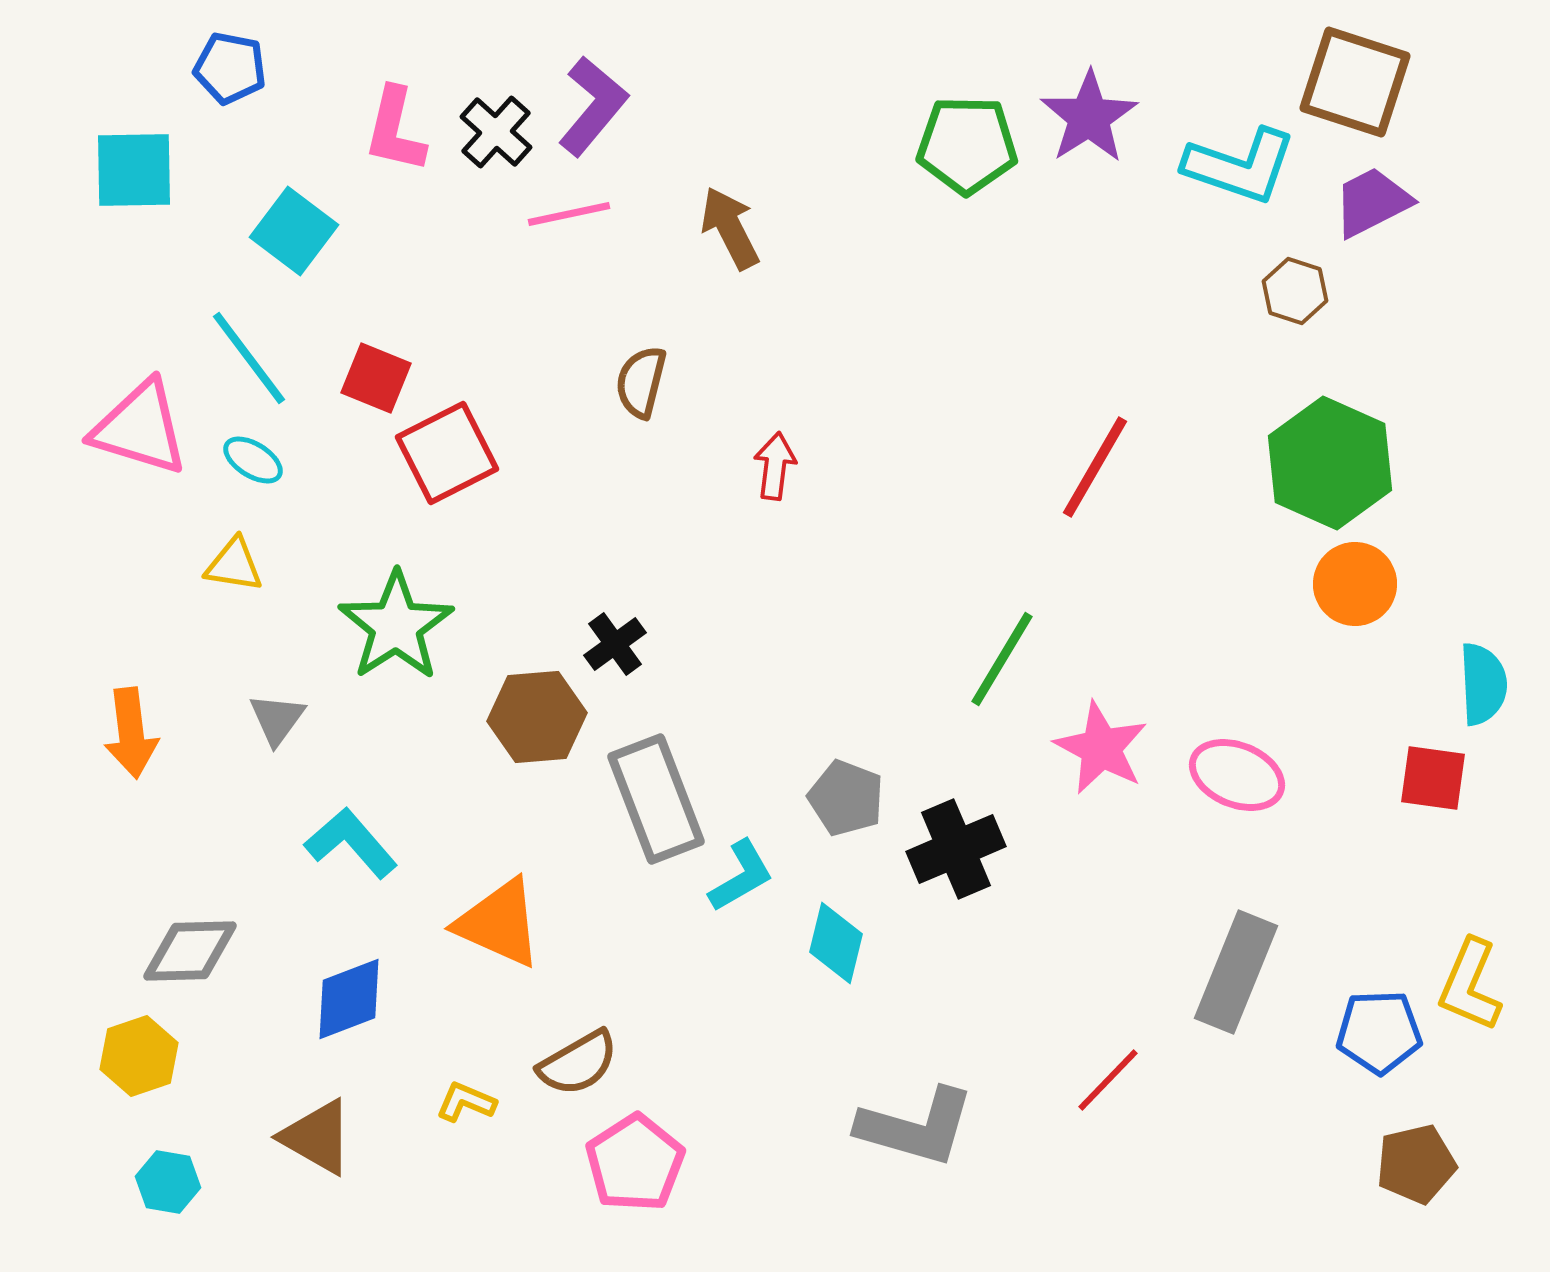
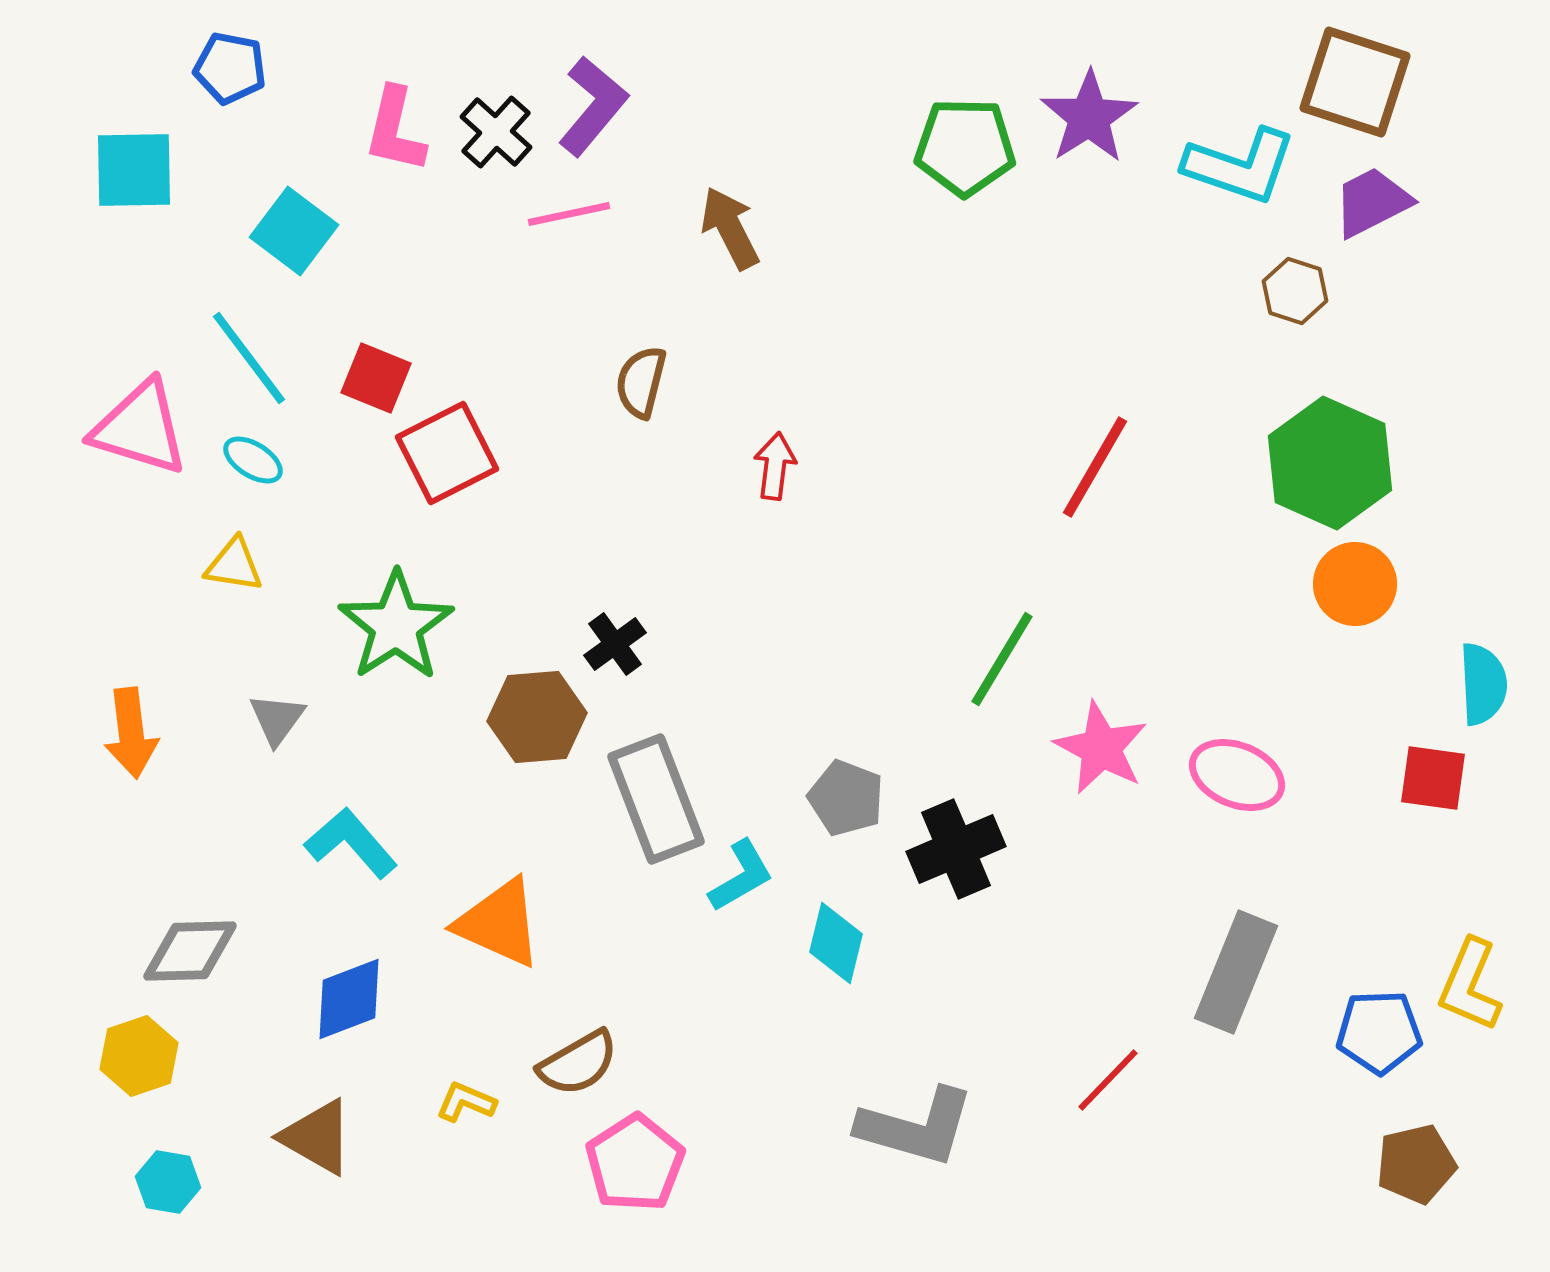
green pentagon at (967, 145): moved 2 px left, 2 px down
